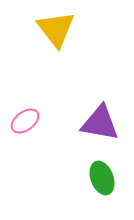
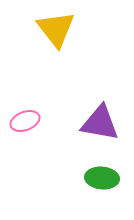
pink ellipse: rotated 16 degrees clockwise
green ellipse: rotated 64 degrees counterclockwise
